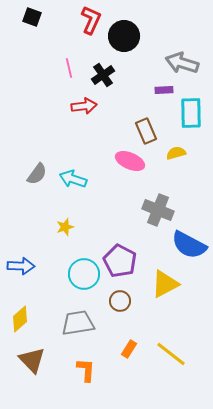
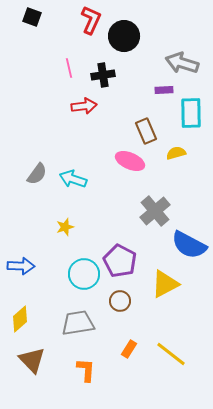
black cross: rotated 25 degrees clockwise
gray cross: moved 3 px left, 1 px down; rotated 28 degrees clockwise
